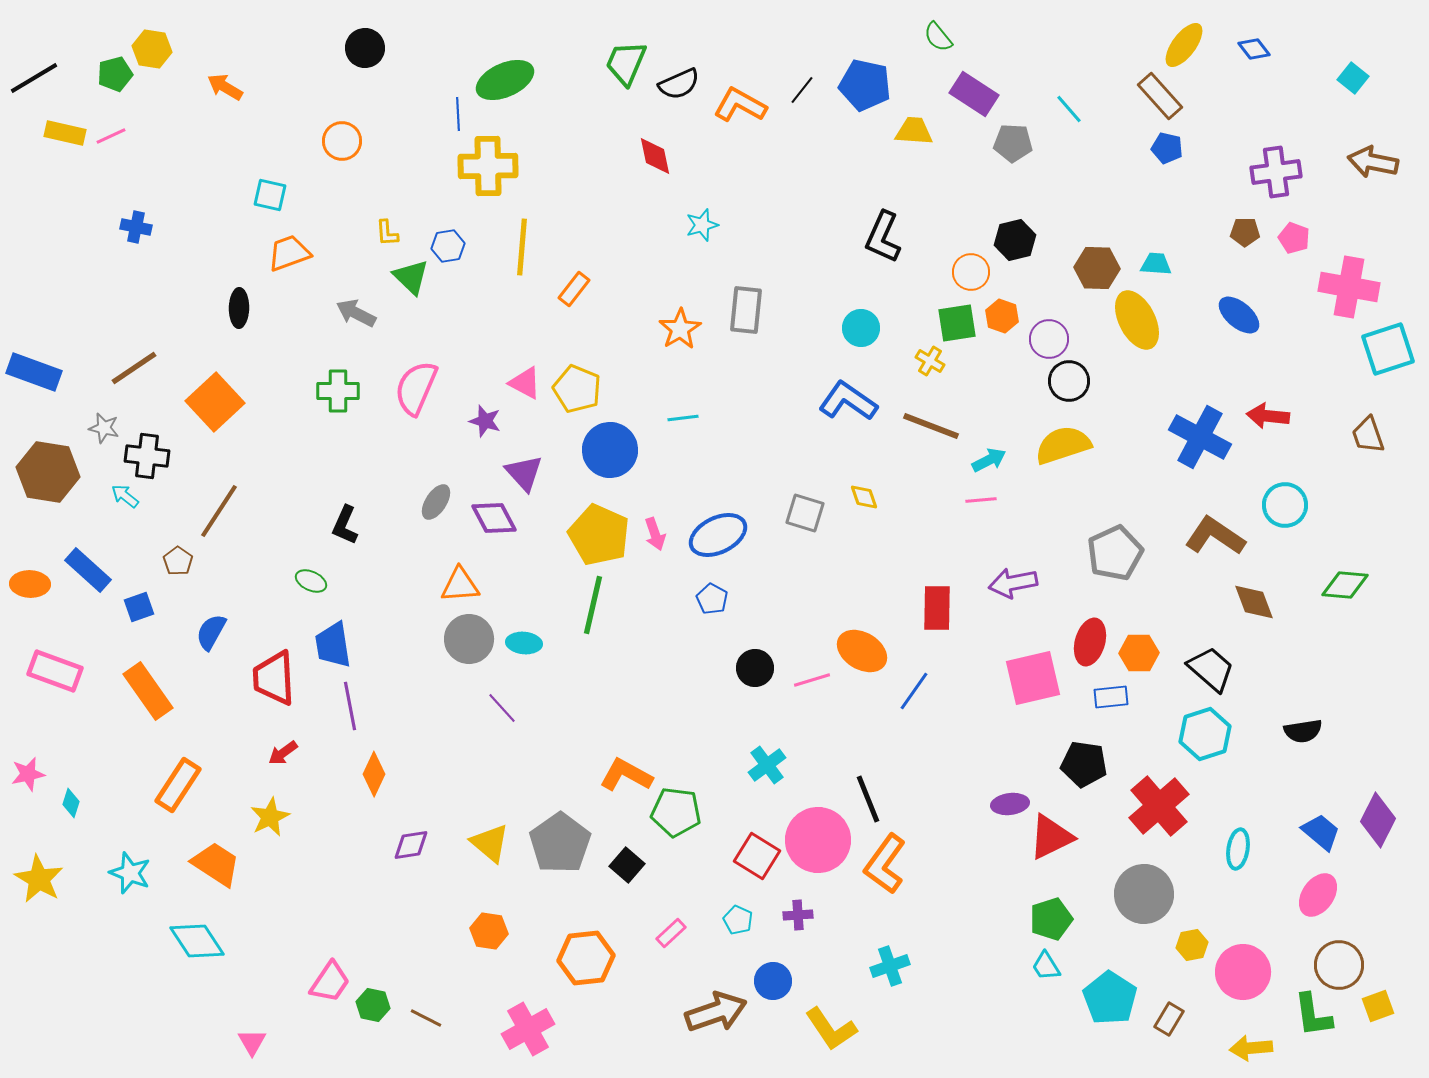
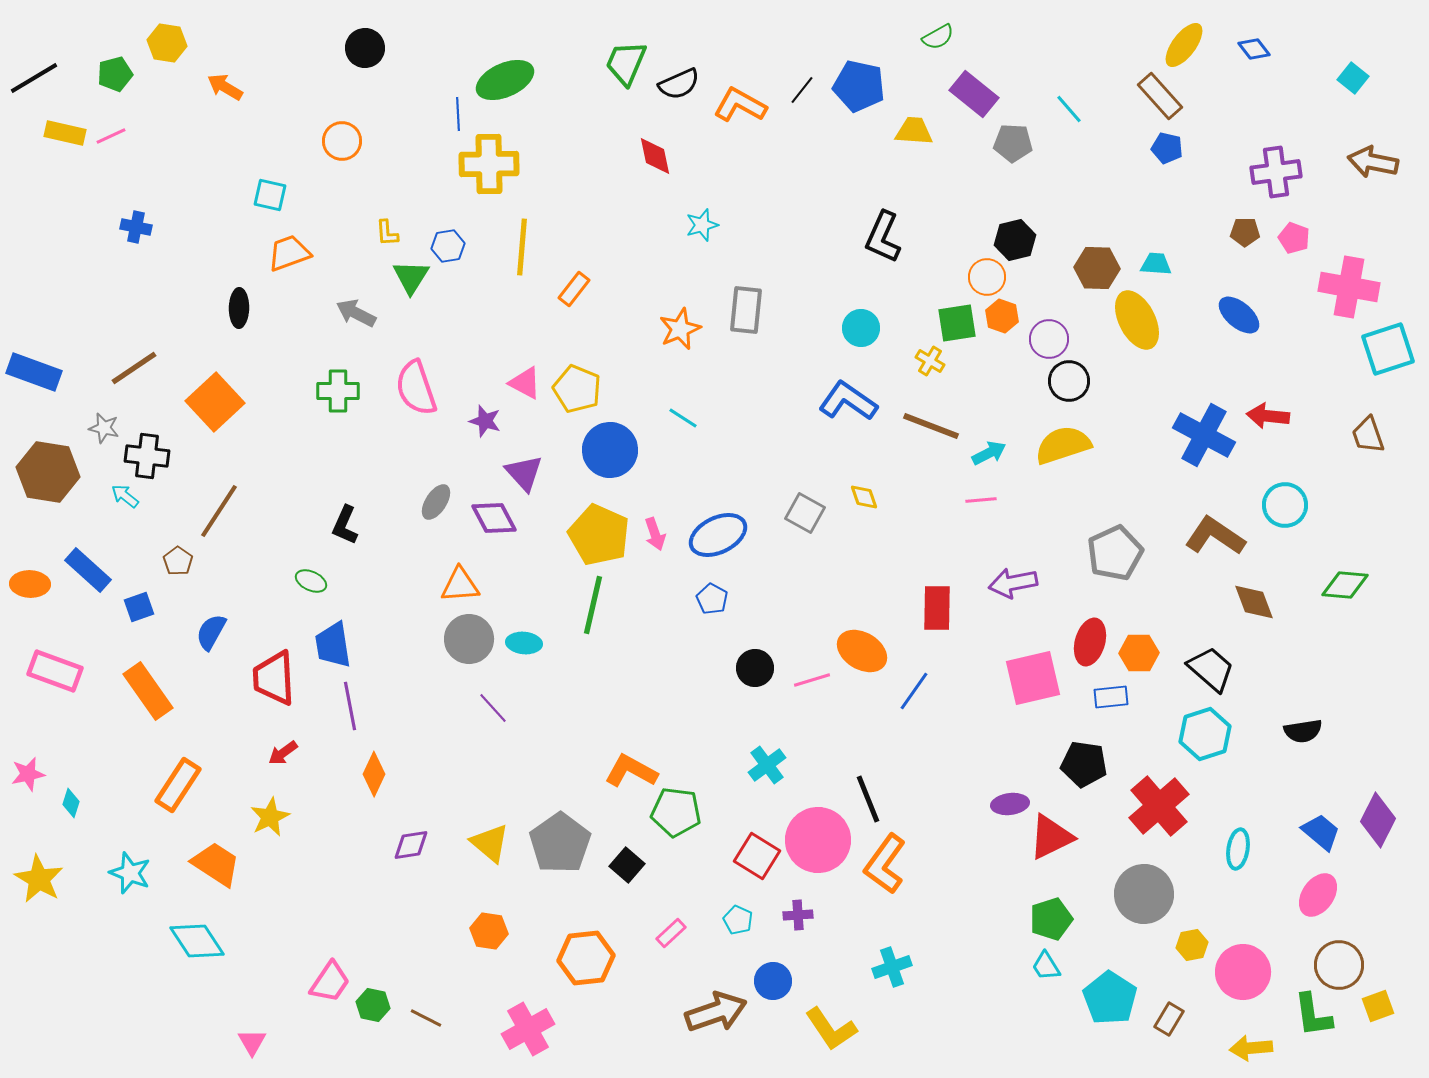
green semicircle at (938, 37): rotated 80 degrees counterclockwise
yellow hexagon at (152, 49): moved 15 px right, 6 px up
blue pentagon at (865, 85): moved 6 px left, 1 px down
purple rectangle at (974, 94): rotated 6 degrees clockwise
yellow cross at (488, 166): moved 1 px right, 2 px up
orange circle at (971, 272): moved 16 px right, 5 px down
green triangle at (411, 277): rotated 18 degrees clockwise
orange star at (680, 329): rotated 9 degrees clockwise
pink semicircle at (416, 388): rotated 42 degrees counterclockwise
cyan line at (683, 418): rotated 40 degrees clockwise
blue cross at (1200, 437): moved 4 px right, 2 px up
cyan arrow at (989, 460): moved 7 px up
gray square at (805, 513): rotated 12 degrees clockwise
purple line at (502, 708): moved 9 px left
orange L-shape at (626, 775): moved 5 px right, 4 px up
cyan cross at (890, 966): moved 2 px right, 1 px down
